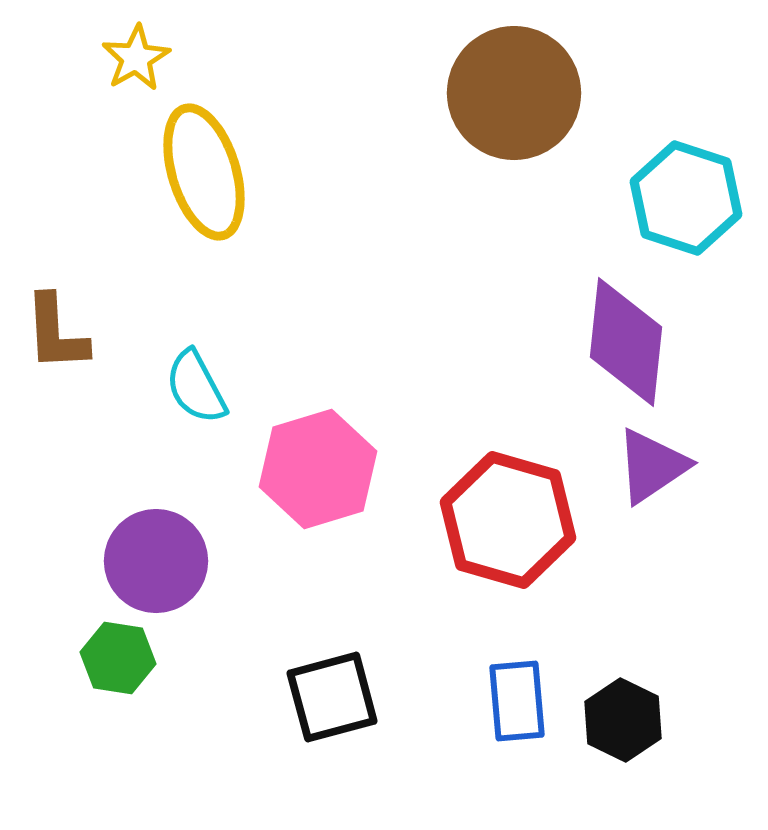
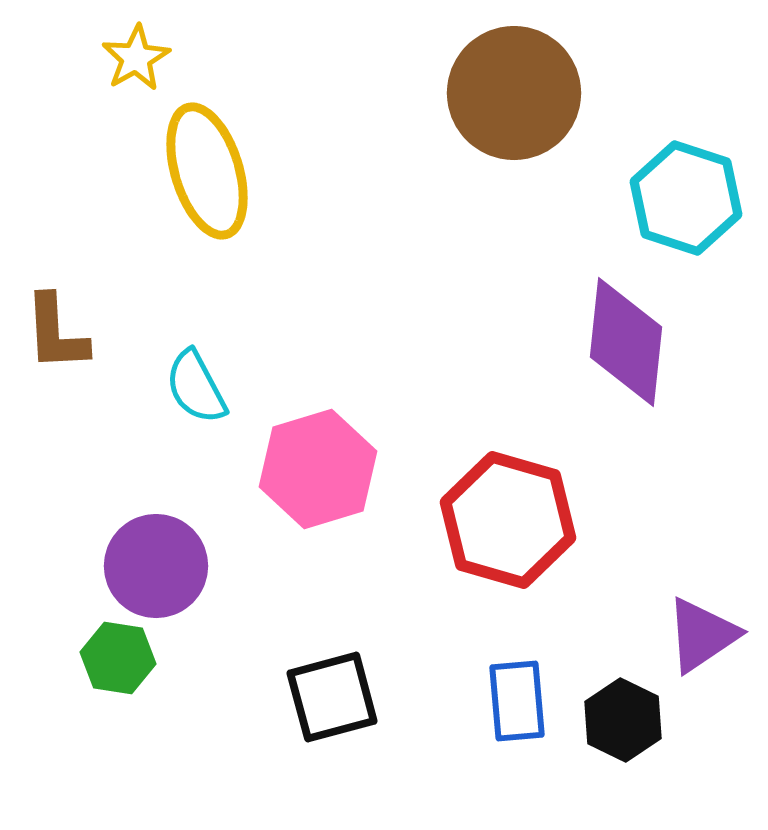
yellow ellipse: moved 3 px right, 1 px up
purple triangle: moved 50 px right, 169 px down
purple circle: moved 5 px down
